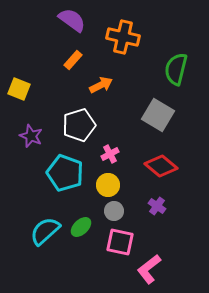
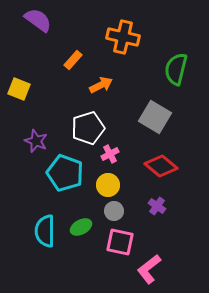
purple semicircle: moved 34 px left
gray square: moved 3 px left, 2 px down
white pentagon: moved 9 px right, 3 px down
purple star: moved 5 px right, 5 px down
green ellipse: rotated 15 degrees clockwise
cyan semicircle: rotated 48 degrees counterclockwise
